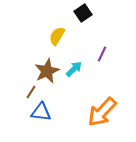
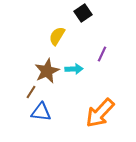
cyan arrow: rotated 42 degrees clockwise
orange arrow: moved 2 px left, 1 px down
